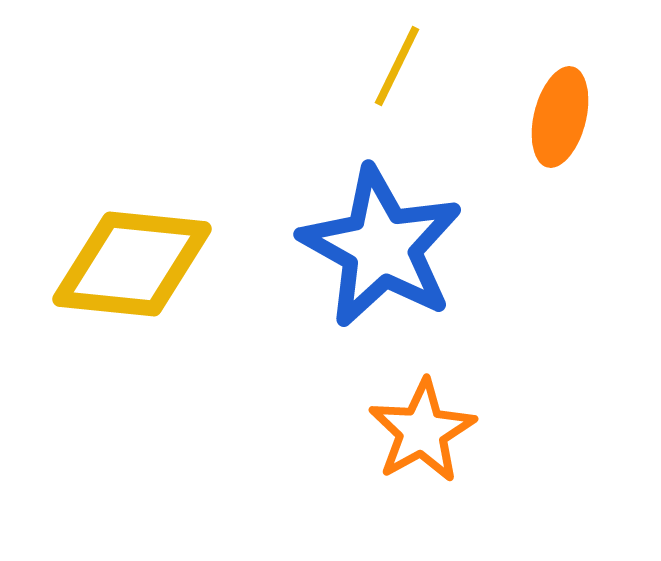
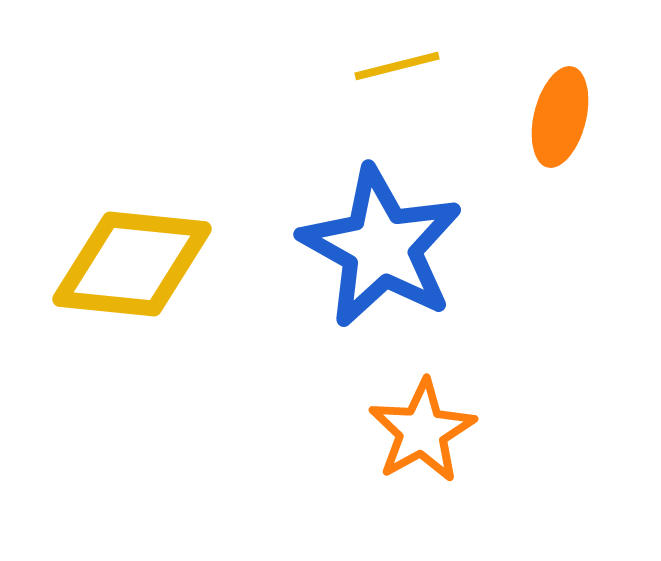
yellow line: rotated 50 degrees clockwise
